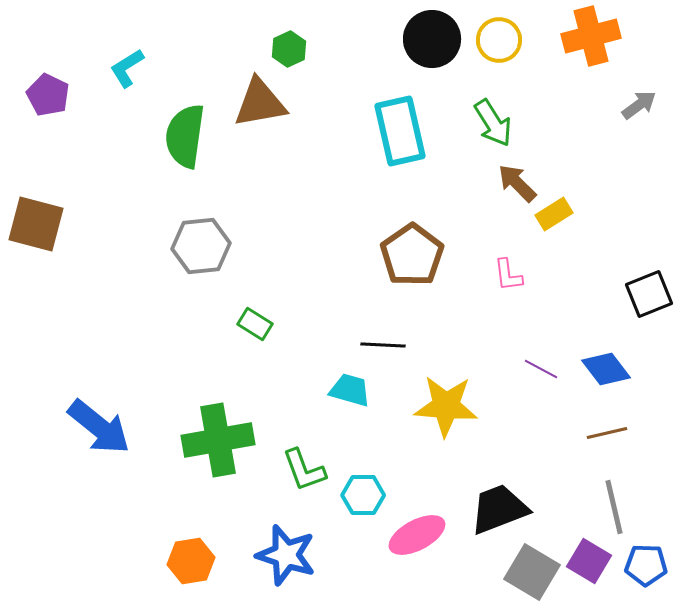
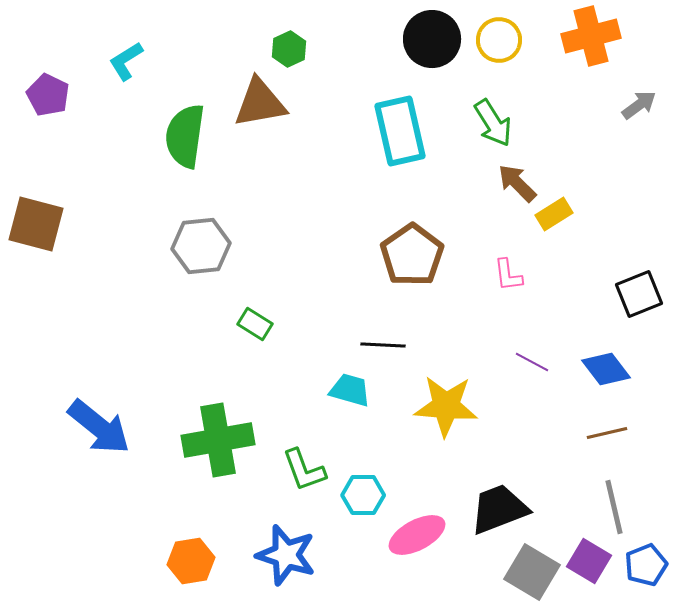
cyan L-shape: moved 1 px left, 7 px up
black square: moved 10 px left
purple line: moved 9 px left, 7 px up
blue pentagon: rotated 24 degrees counterclockwise
